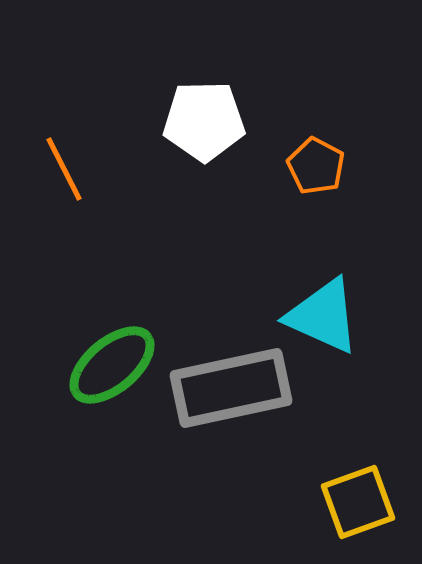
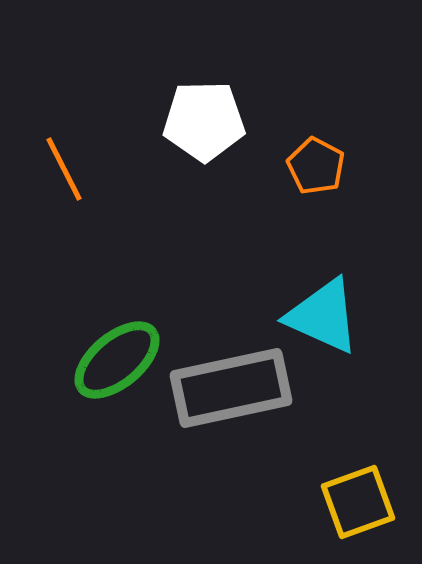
green ellipse: moved 5 px right, 5 px up
